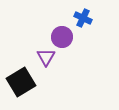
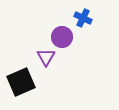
black square: rotated 8 degrees clockwise
